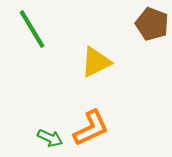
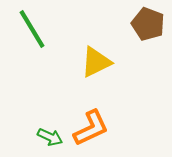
brown pentagon: moved 4 px left
green arrow: moved 1 px up
